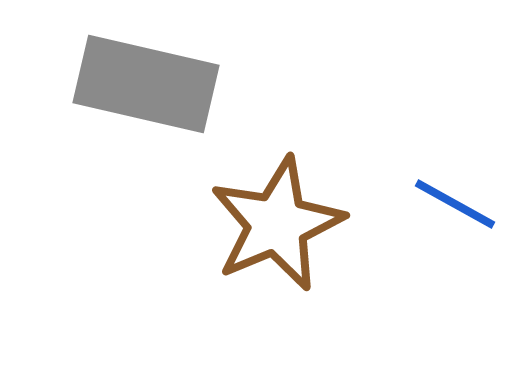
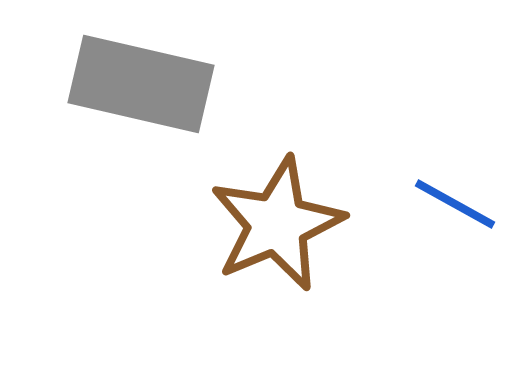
gray rectangle: moved 5 px left
